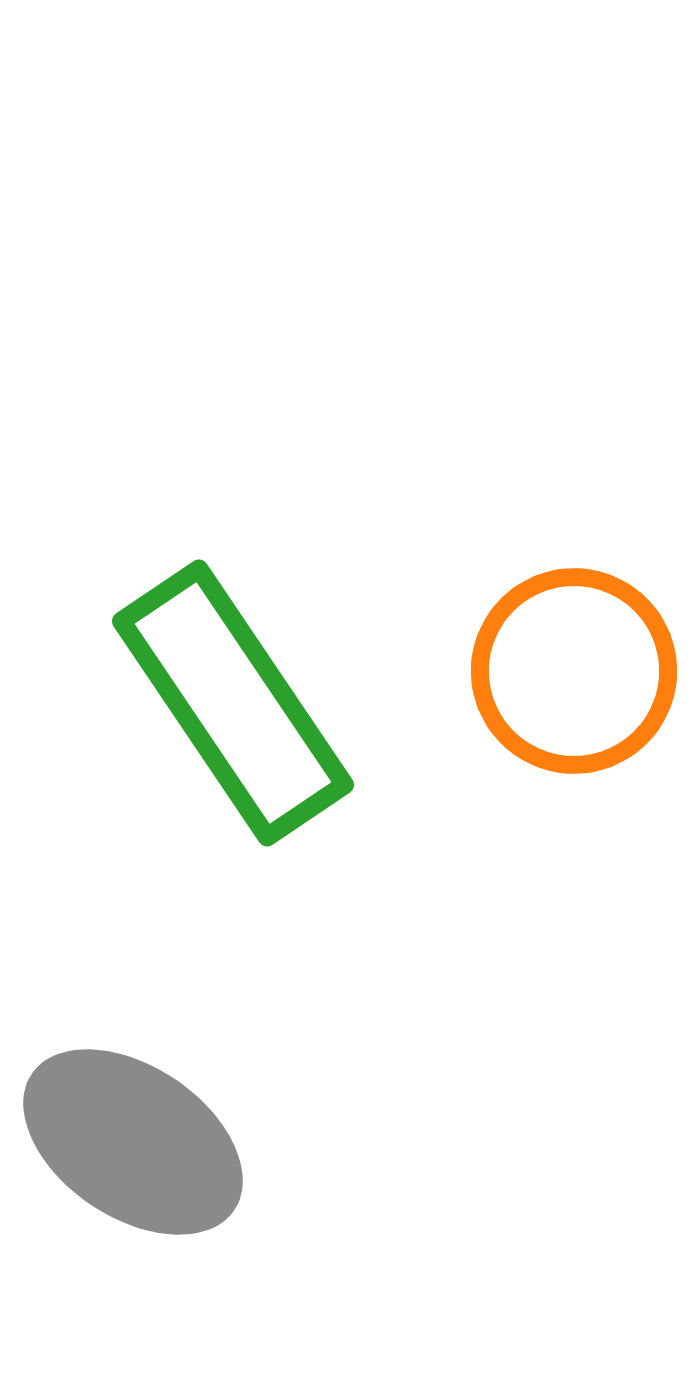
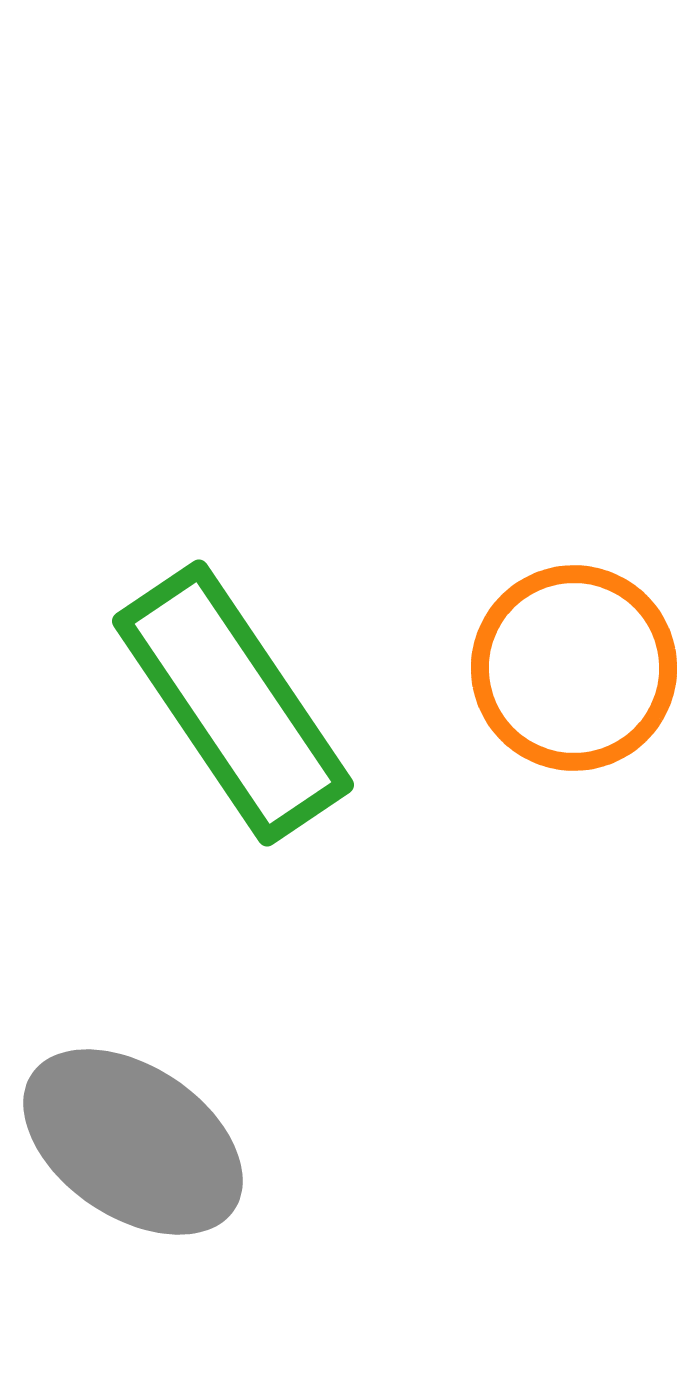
orange circle: moved 3 px up
